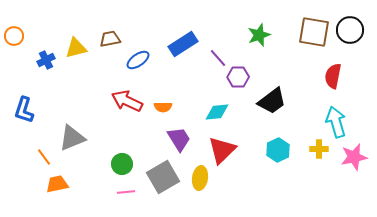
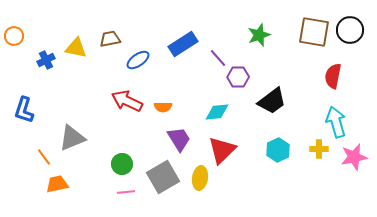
yellow triangle: rotated 25 degrees clockwise
